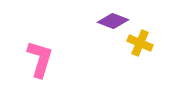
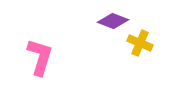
pink L-shape: moved 2 px up
